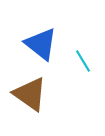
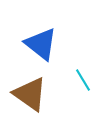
cyan line: moved 19 px down
